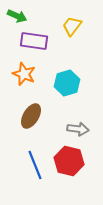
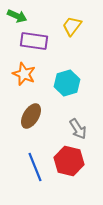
gray arrow: rotated 50 degrees clockwise
blue line: moved 2 px down
